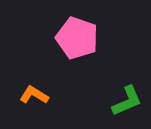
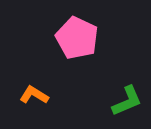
pink pentagon: rotated 6 degrees clockwise
